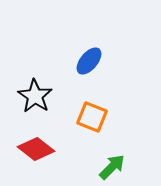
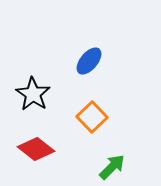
black star: moved 2 px left, 2 px up
orange square: rotated 24 degrees clockwise
